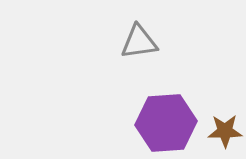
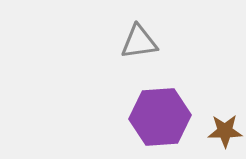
purple hexagon: moved 6 px left, 6 px up
